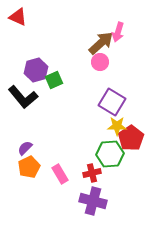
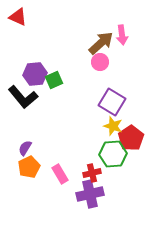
pink arrow: moved 4 px right, 3 px down; rotated 24 degrees counterclockwise
purple hexagon: moved 1 px left, 4 px down; rotated 10 degrees clockwise
yellow star: moved 4 px left; rotated 18 degrees clockwise
purple semicircle: rotated 14 degrees counterclockwise
green hexagon: moved 3 px right
purple cross: moved 3 px left, 7 px up; rotated 28 degrees counterclockwise
